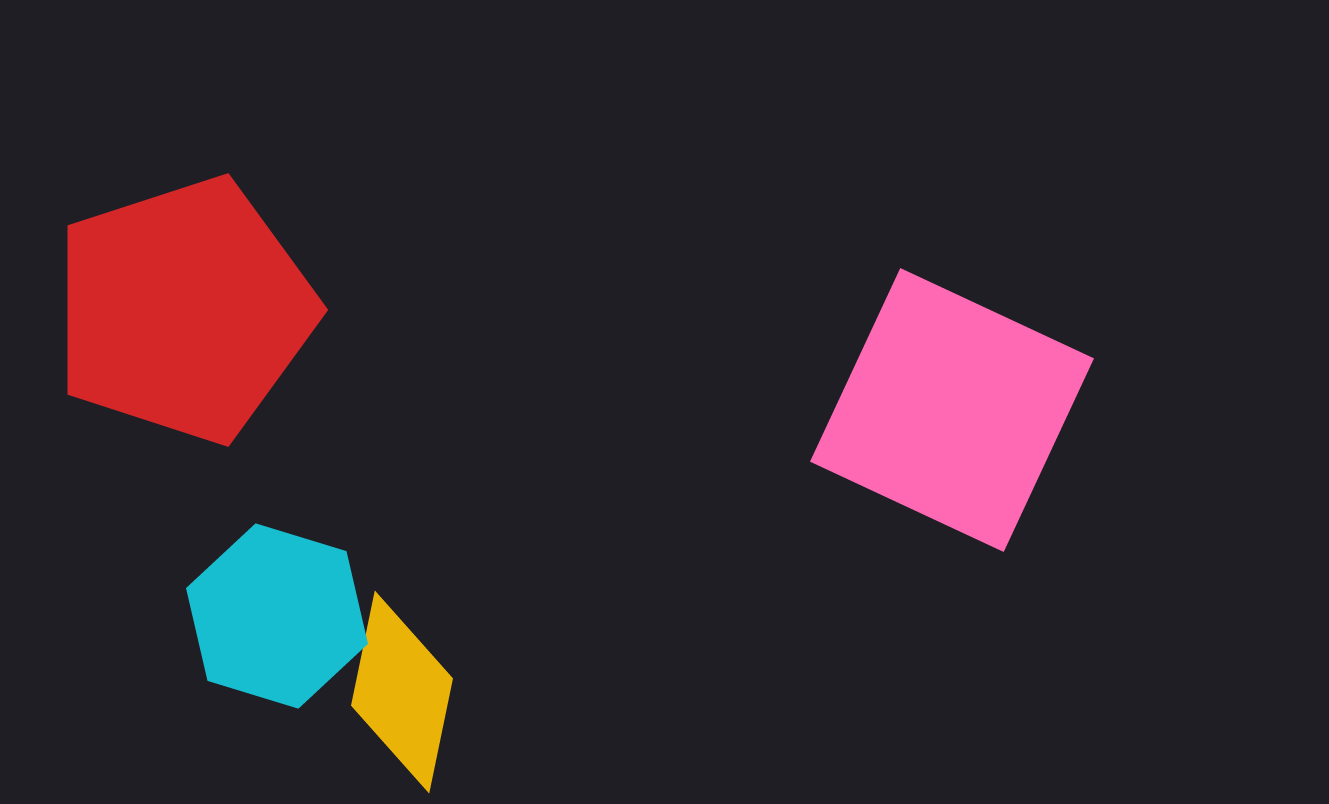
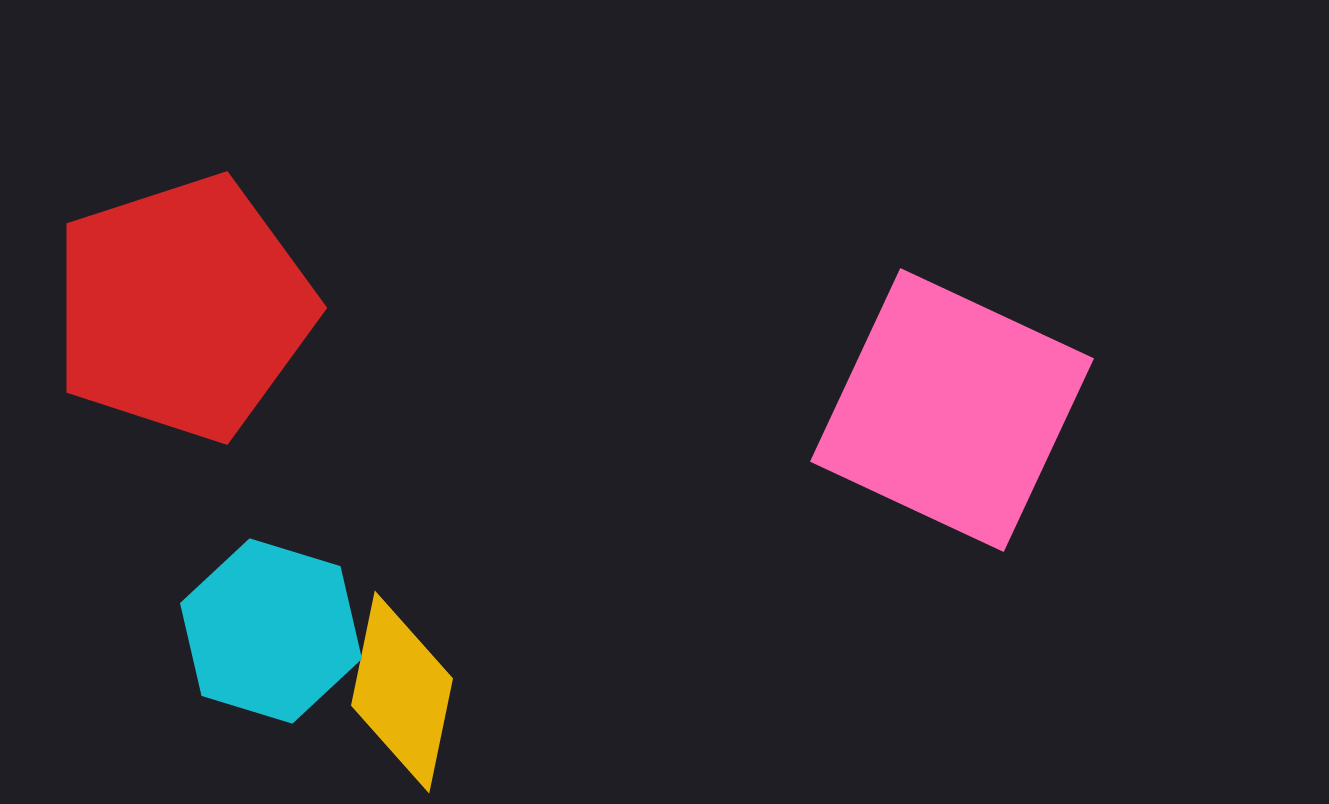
red pentagon: moved 1 px left, 2 px up
cyan hexagon: moved 6 px left, 15 px down
